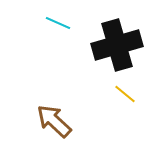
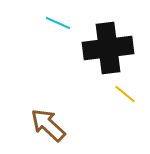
black cross: moved 9 px left, 3 px down; rotated 9 degrees clockwise
brown arrow: moved 6 px left, 4 px down
